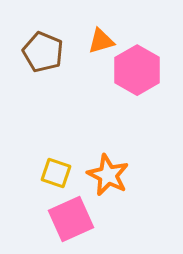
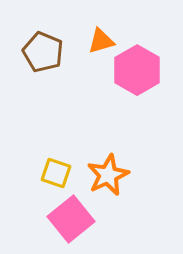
orange star: rotated 21 degrees clockwise
pink square: rotated 15 degrees counterclockwise
